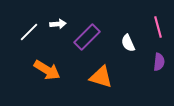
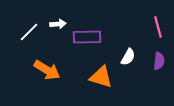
purple rectangle: rotated 44 degrees clockwise
white semicircle: moved 14 px down; rotated 126 degrees counterclockwise
purple semicircle: moved 1 px up
